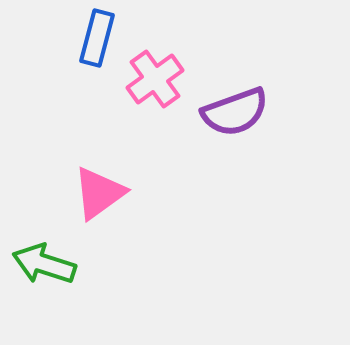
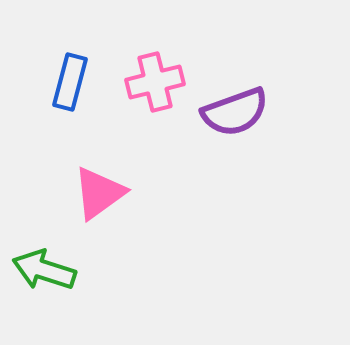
blue rectangle: moved 27 px left, 44 px down
pink cross: moved 3 px down; rotated 22 degrees clockwise
green arrow: moved 6 px down
